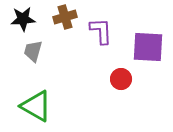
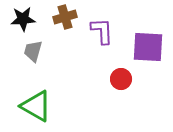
purple L-shape: moved 1 px right
